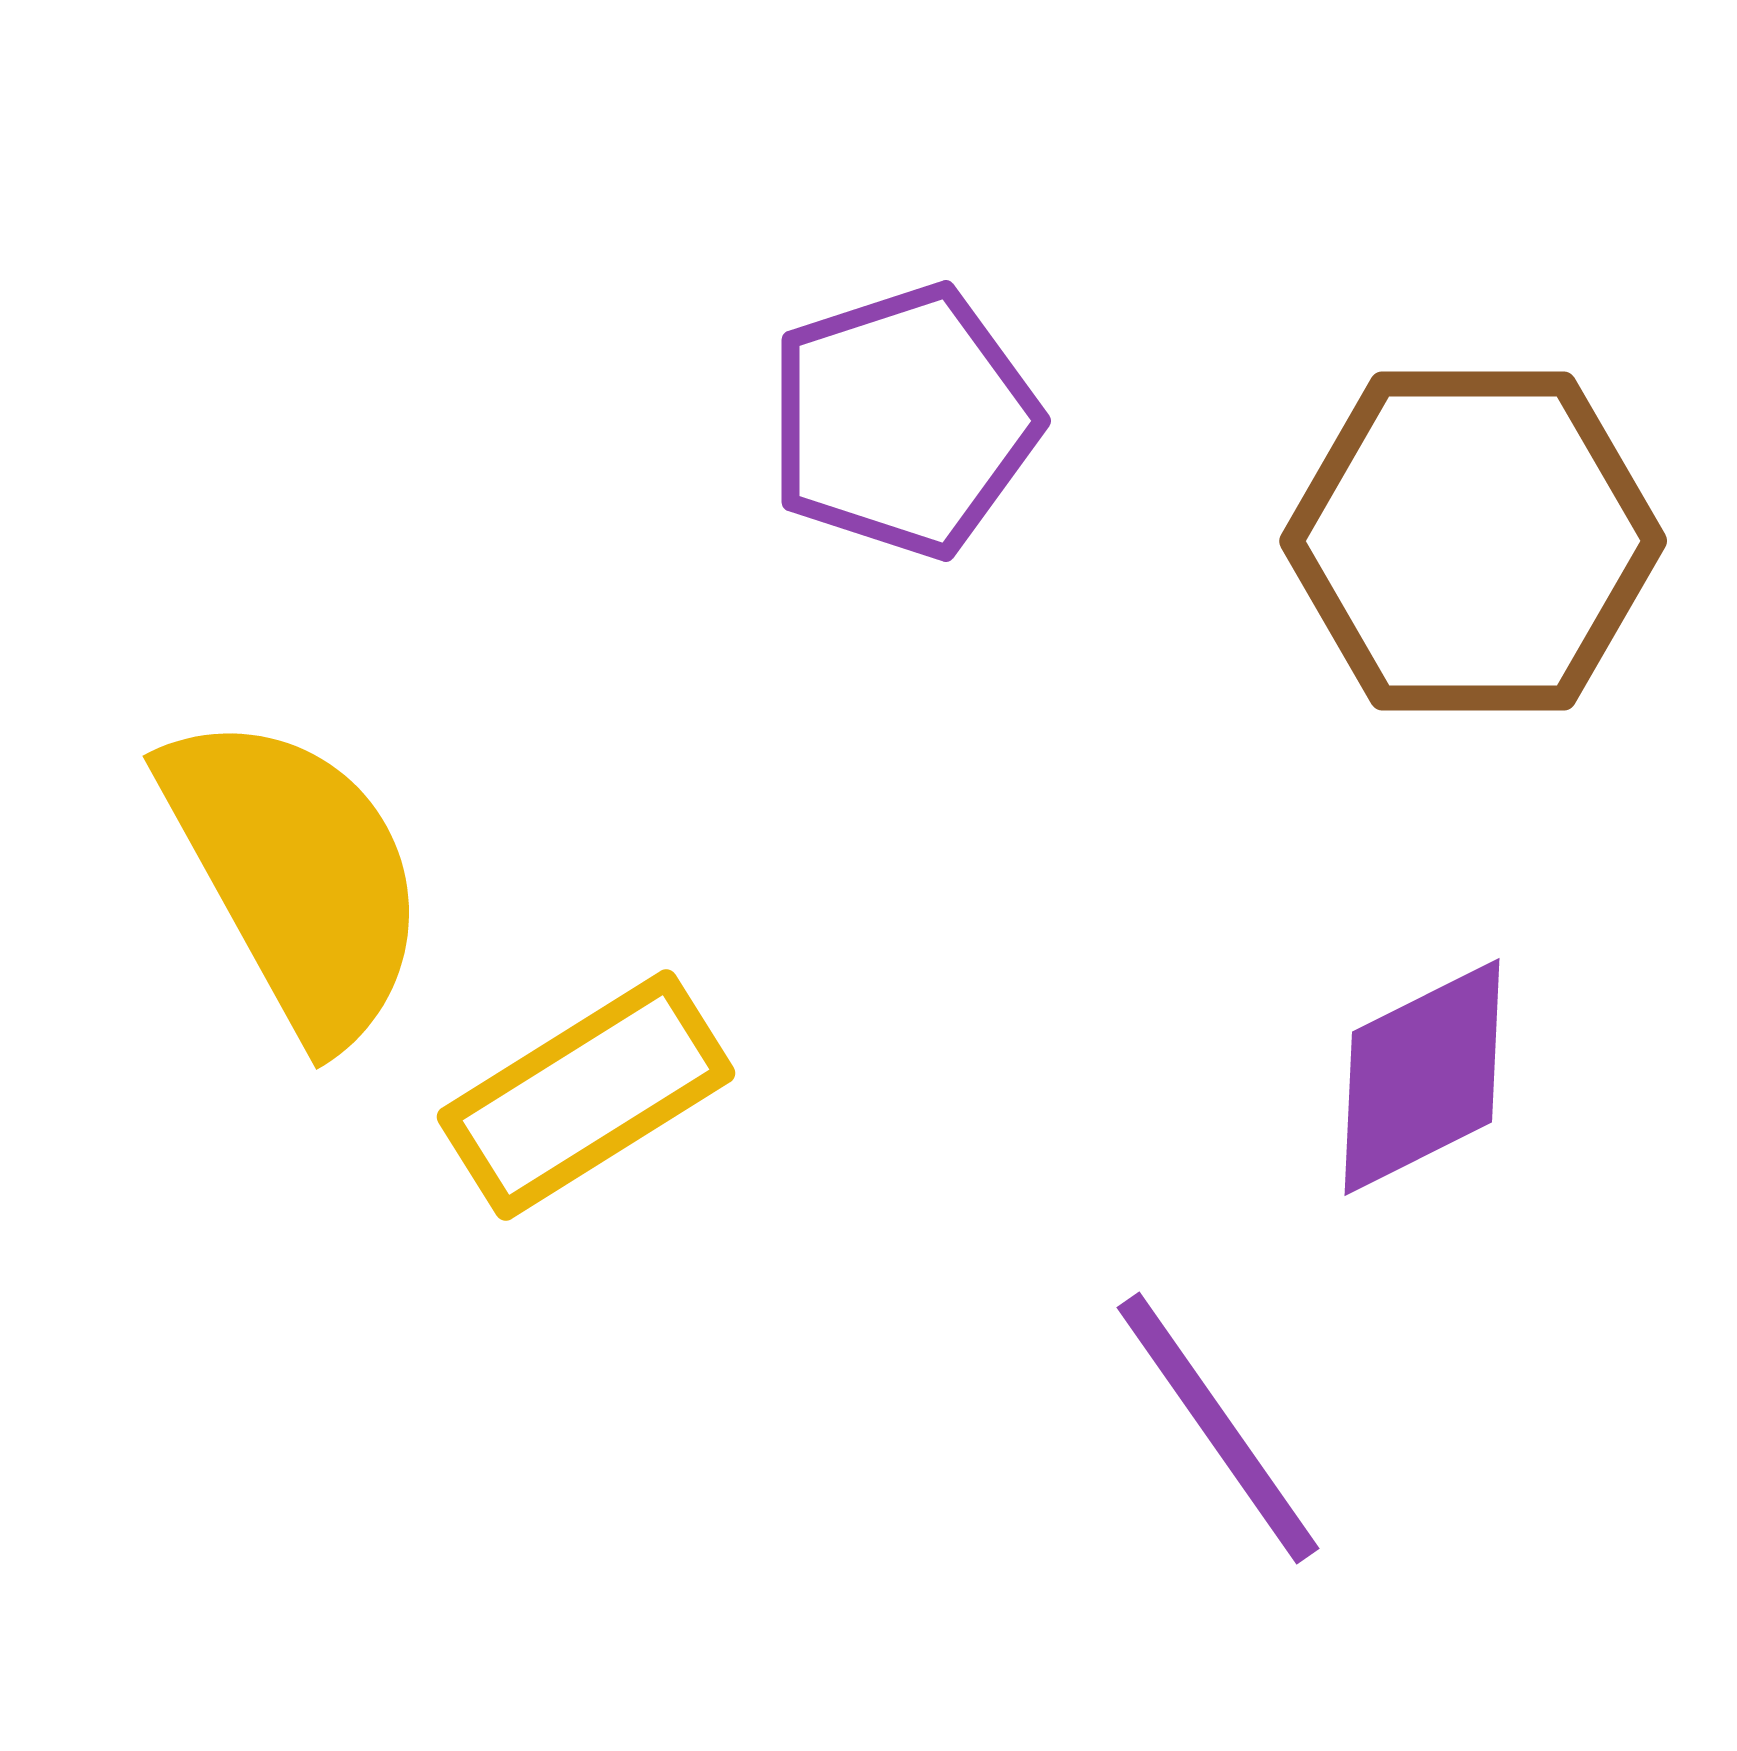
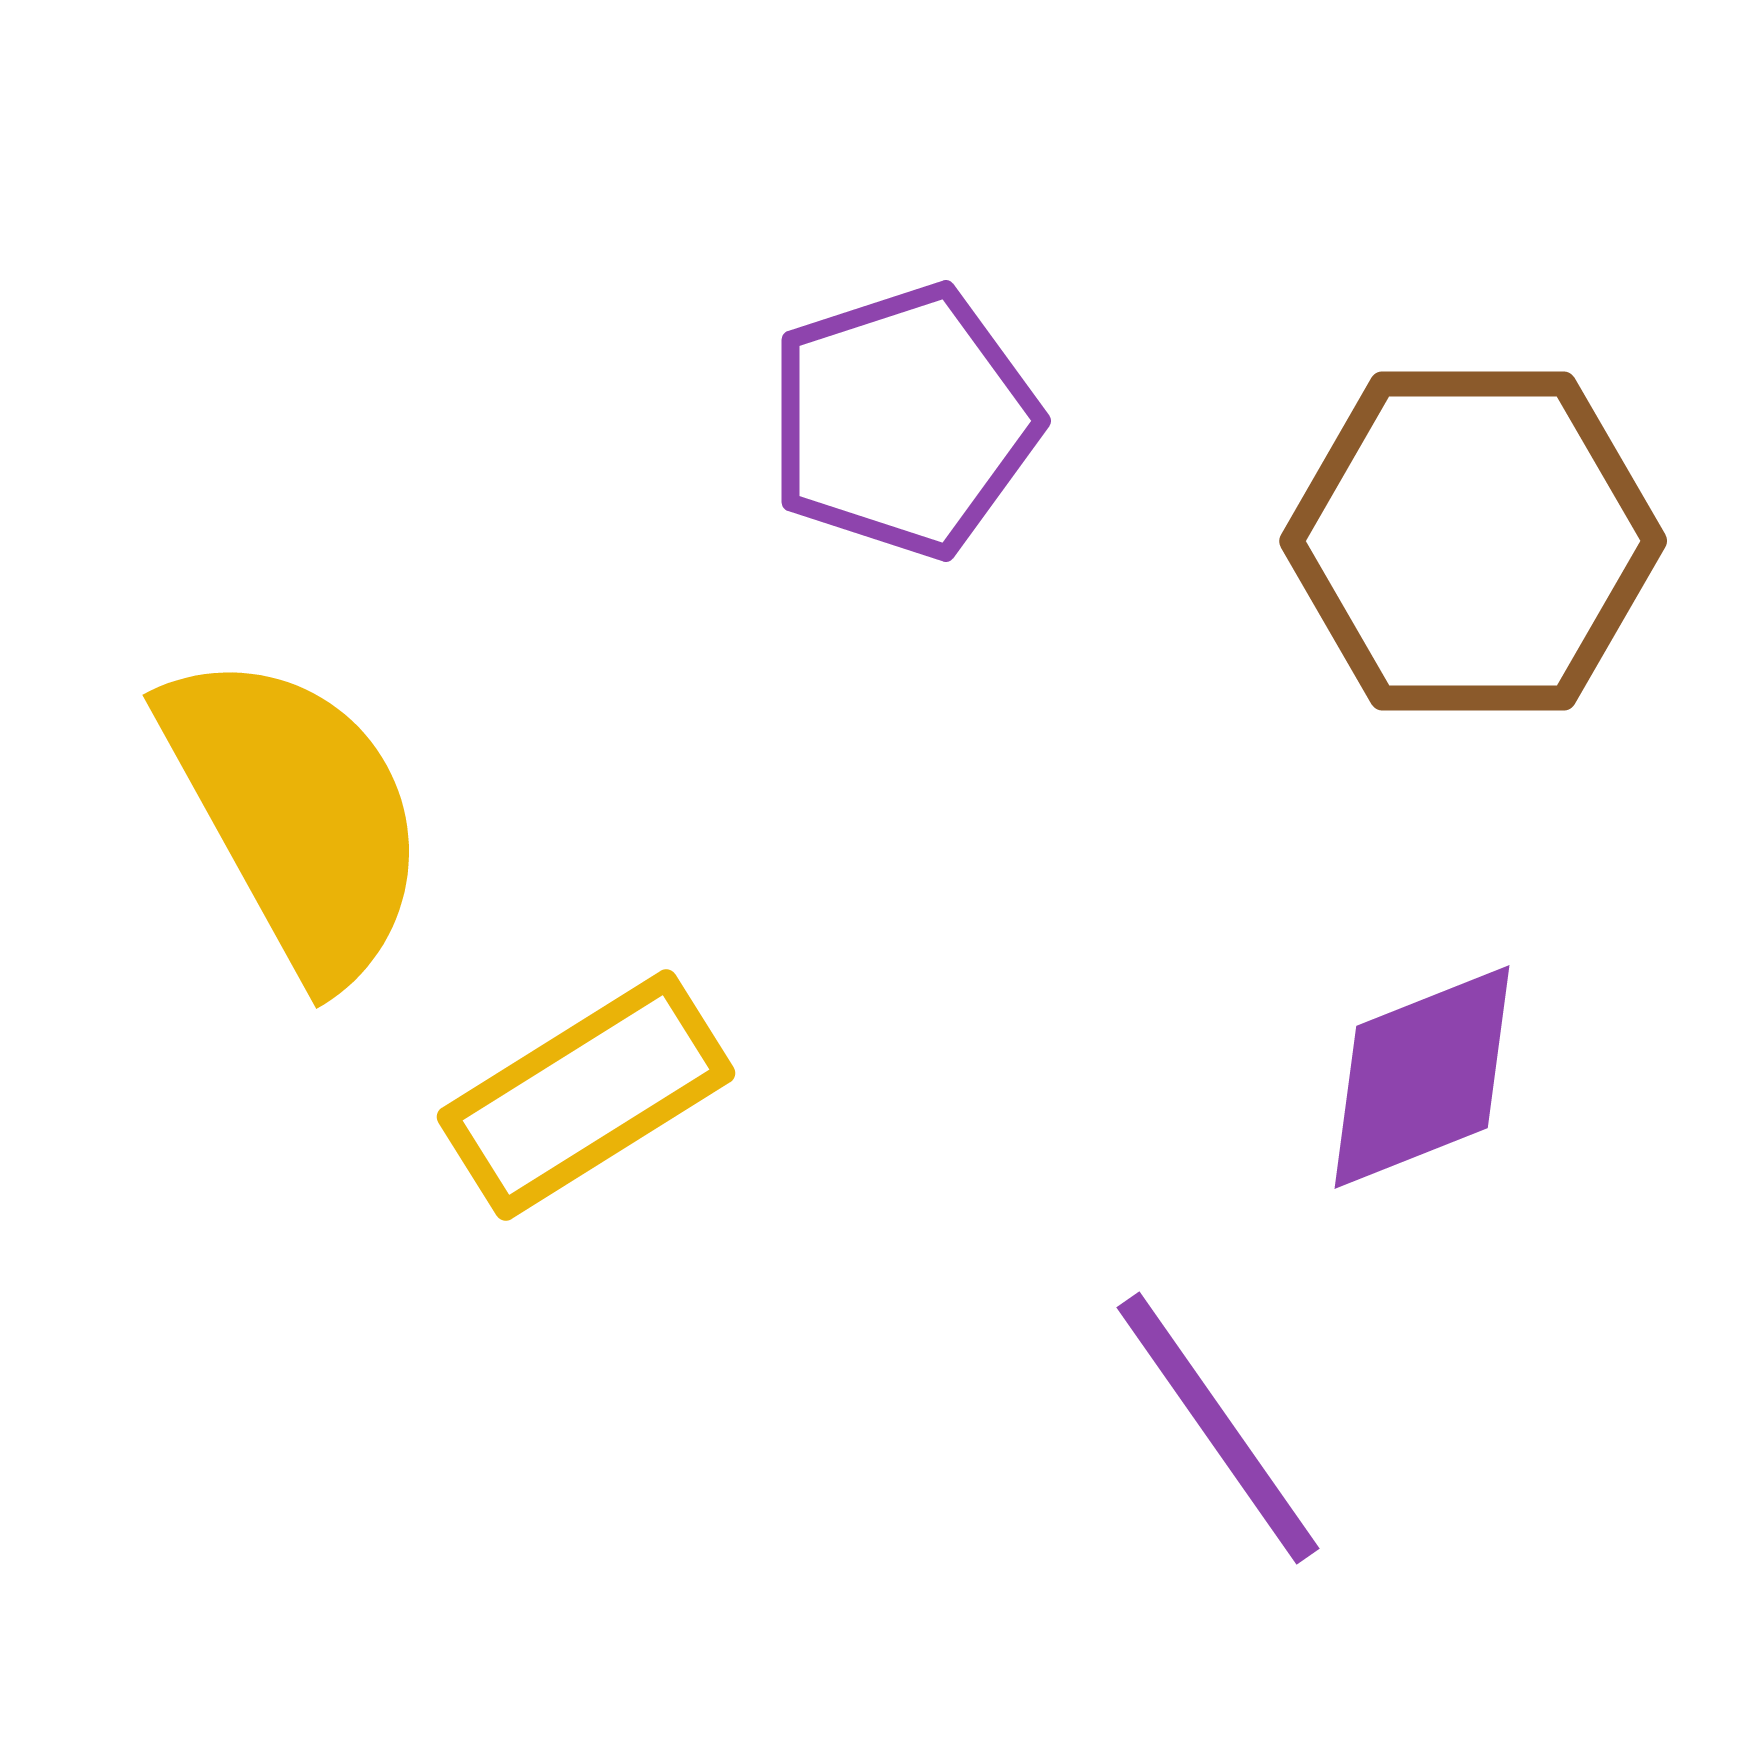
yellow semicircle: moved 61 px up
purple diamond: rotated 5 degrees clockwise
